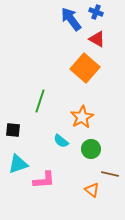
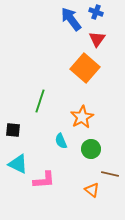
red triangle: rotated 36 degrees clockwise
cyan semicircle: rotated 28 degrees clockwise
cyan triangle: rotated 45 degrees clockwise
